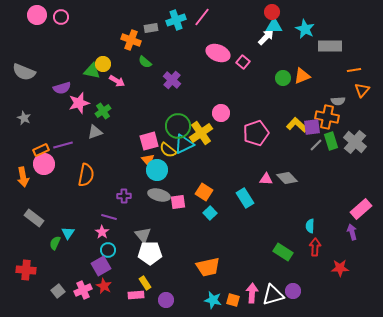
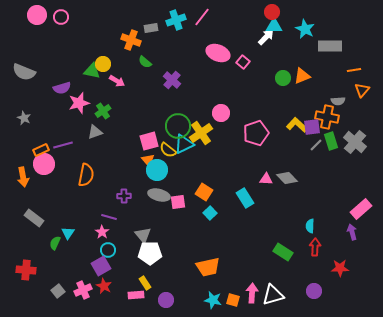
purple circle at (293, 291): moved 21 px right
